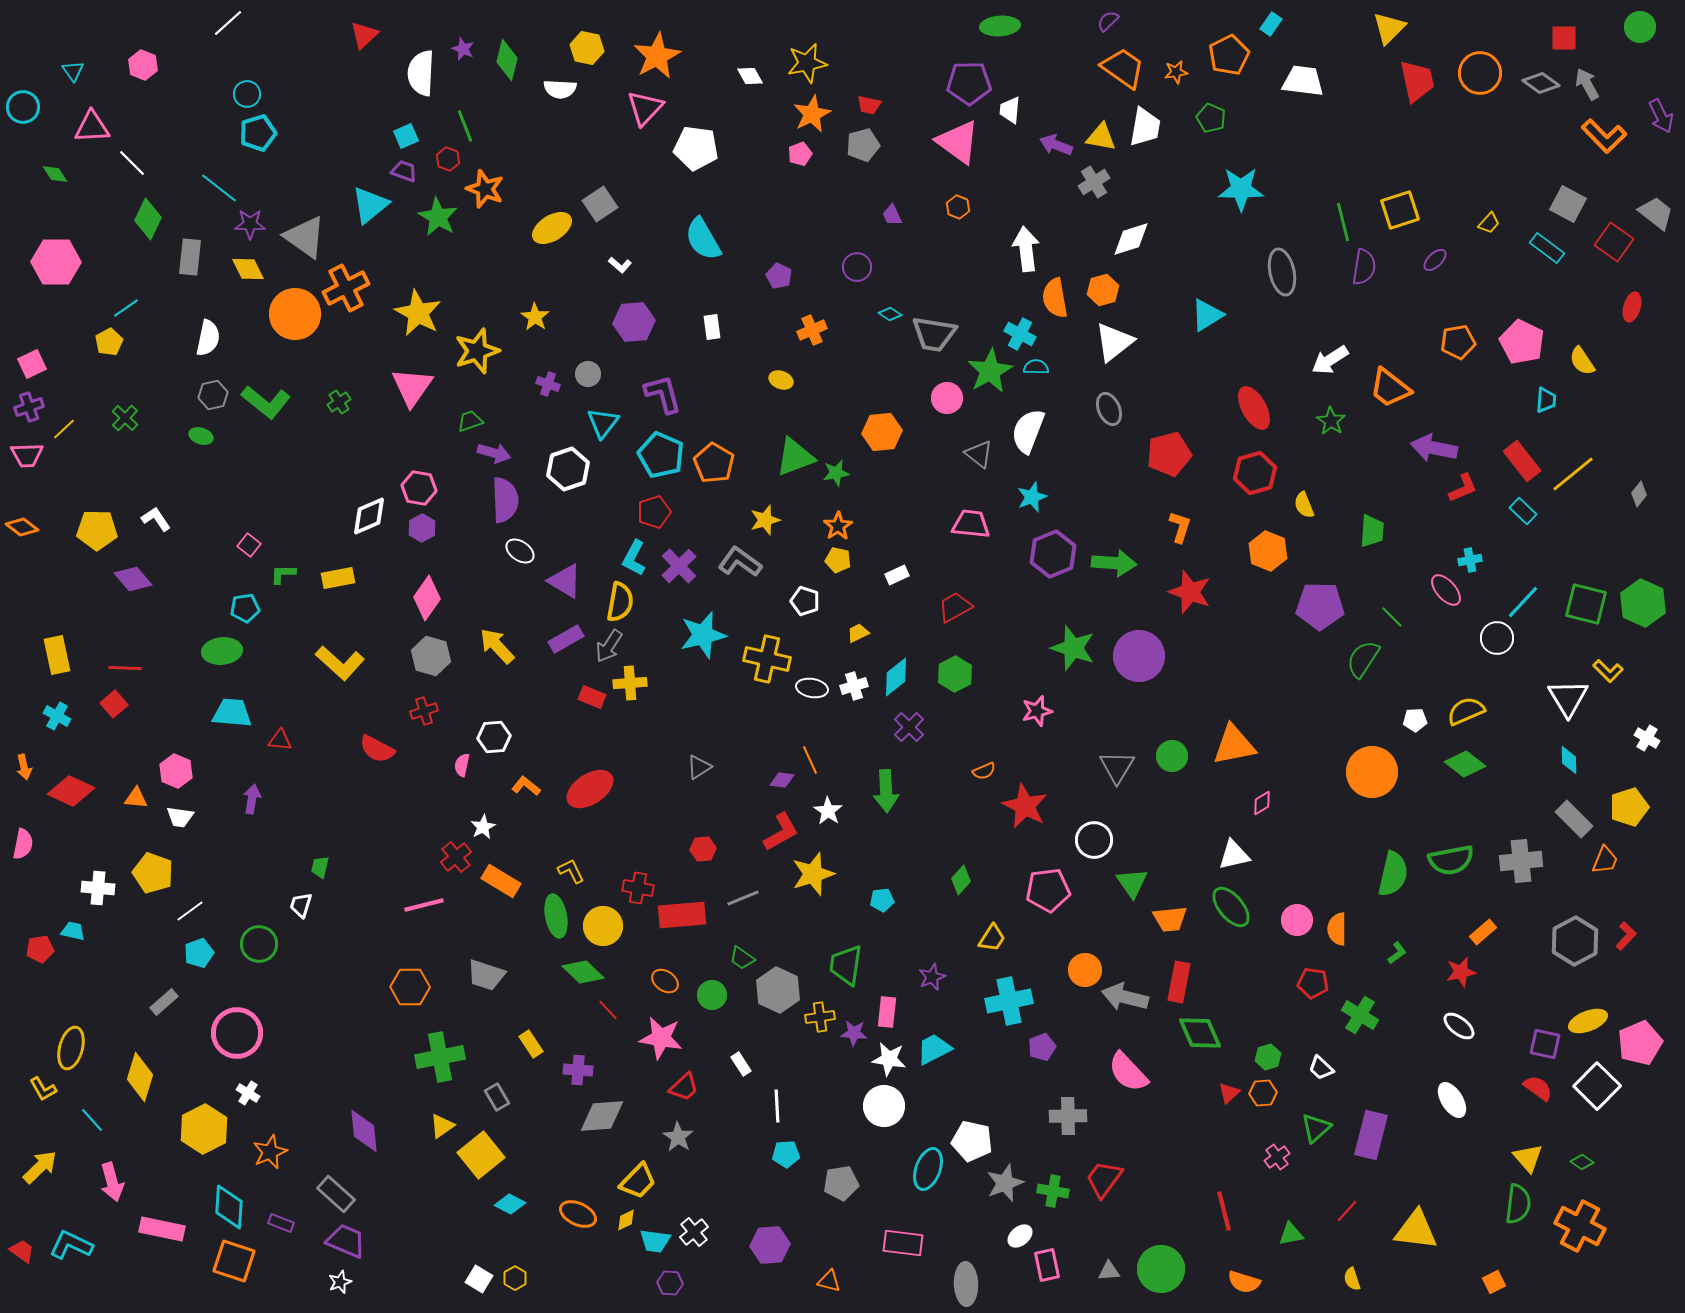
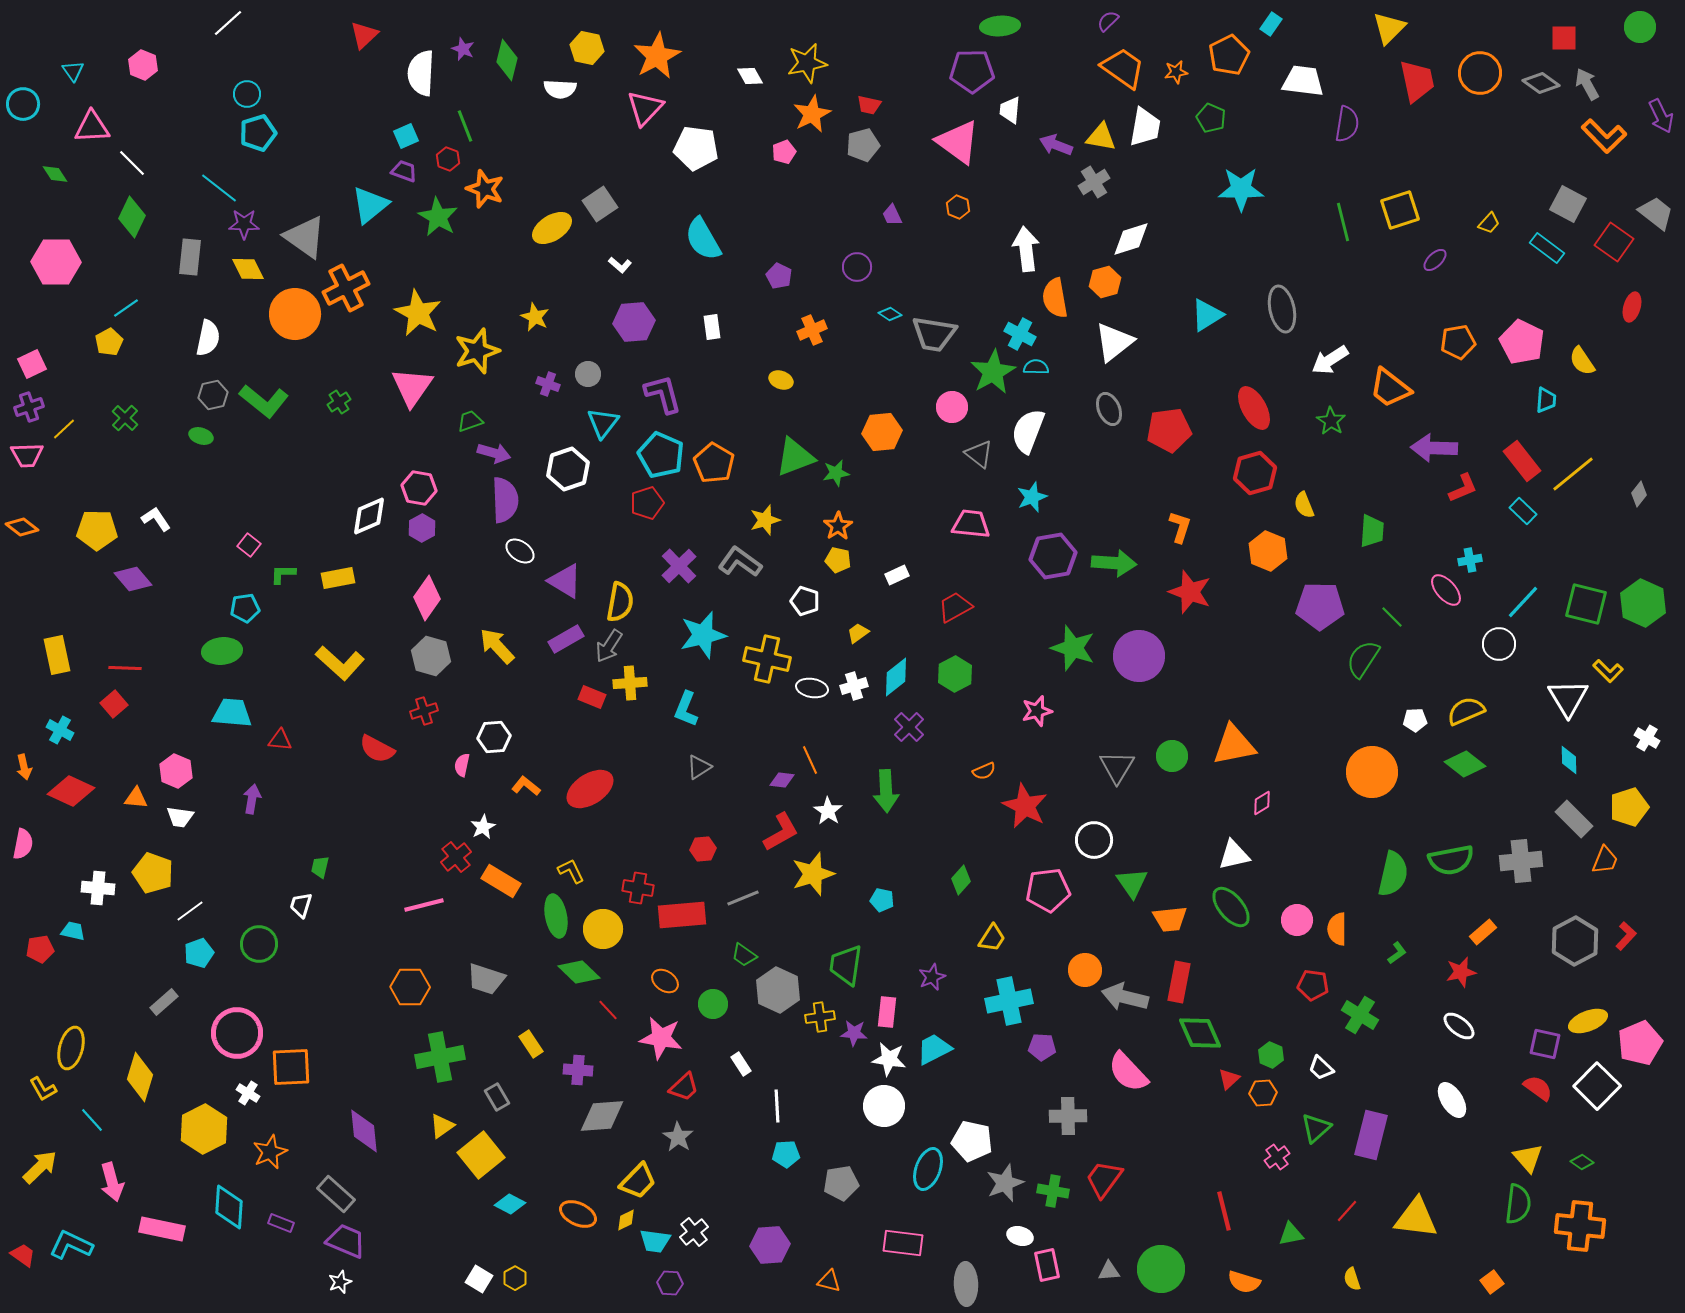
purple pentagon at (969, 83): moved 3 px right, 12 px up
cyan circle at (23, 107): moved 3 px up
pink pentagon at (800, 154): moved 16 px left, 2 px up
green diamond at (148, 219): moved 16 px left, 2 px up
purple star at (250, 224): moved 6 px left
purple semicircle at (1364, 267): moved 17 px left, 143 px up
gray ellipse at (1282, 272): moved 37 px down
orange hexagon at (1103, 290): moved 2 px right, 8 px up
yellow star at (535, 317): rotated 8 degrees counterclockwise
green star at (990, 371): moved 3 px right, 1 px down
pink circle at (947, 398): moved 5 px right, 9 px down
green L-shape at (266, 402): moved 2 px left, 1 px up
purple arrow at (1434, 448): rotated 9 degrees counterclockwise
red pentagon at (1169, 454): moved 24 px up; rotated 6 degrees clockwise
red pentagon at (654, 512): moved 7 px left, 9 px up
purple hexagon at (1053, 554): moved 2 px down; rotated 12 degrees clockwise
cyan L-shape at (634, 558): moved 52 px right, 151 px down; rotated 6 degrees counterclockwise
yellow trapezoid at (858, 633): rotated 10 degrees counterclockwise
white circle at (1497, 638): moved 2 px right, 6 px down
cyan cross at (57, 716): moved 3 px right, 14 px down
cyan pentagon at (882, 900): rotated 20 degrees clockwise
yellow circle at (603, 926): moved 3 px down
green trapezoid at (742, 958): moved 2 px right, 3 px up
green diamond at (583, 972): moved 4 px left
gray trapezoid at (486, 975): moved 4 px down
red pentagon at (1313, 983): moved 2 px down
green circle at (712, 995): moved 1 px right, 9 px down
purple pentagon at (1042, 1047): rotated 24 degrees clockwise
green hexagon at (1268, 1057): moved 3 px right, 2 px up; rotated 20 degrees counterclockwise
red triangle at (1229, 1093): moved 14 px up
orange cross at (1580, 1226): rotated 21 degrees counterclockwise
yellow triangle at (1416, 1230): moved 12 px up
white ellipse at (1020, 1236): rotated 55 degrees clockwise
red trapezoid at (22, 1251): moved 1 px right, 4 px down
orange square at (234, 1261): moved 57 px right, 194 px up; rotated 21 degrees counterclockwise
orange square at (1494, 1282): moved 2 px left; rotated 10 degrees counterclockwise
